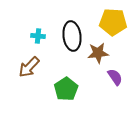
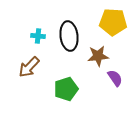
black ellipse: moved 3 px left
brown star: moved 3 px down
purple semicircle: moved 1 px down
green pentagon: rotated 15 degrees clockwise
